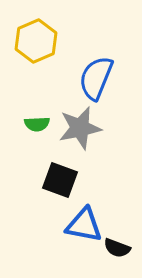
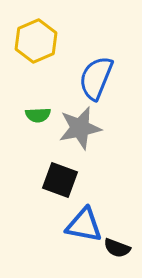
green semicircle: moved 1 px right, 9 px up
